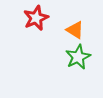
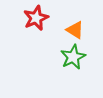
green star: moved 5 px left
